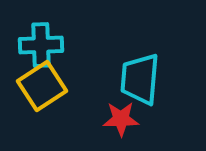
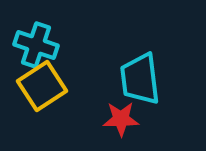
cyan cross: moved 5 px left; rotated 21 degrees clockwise
cyan trapezoid: rotated 12 degrees counterclockwise
